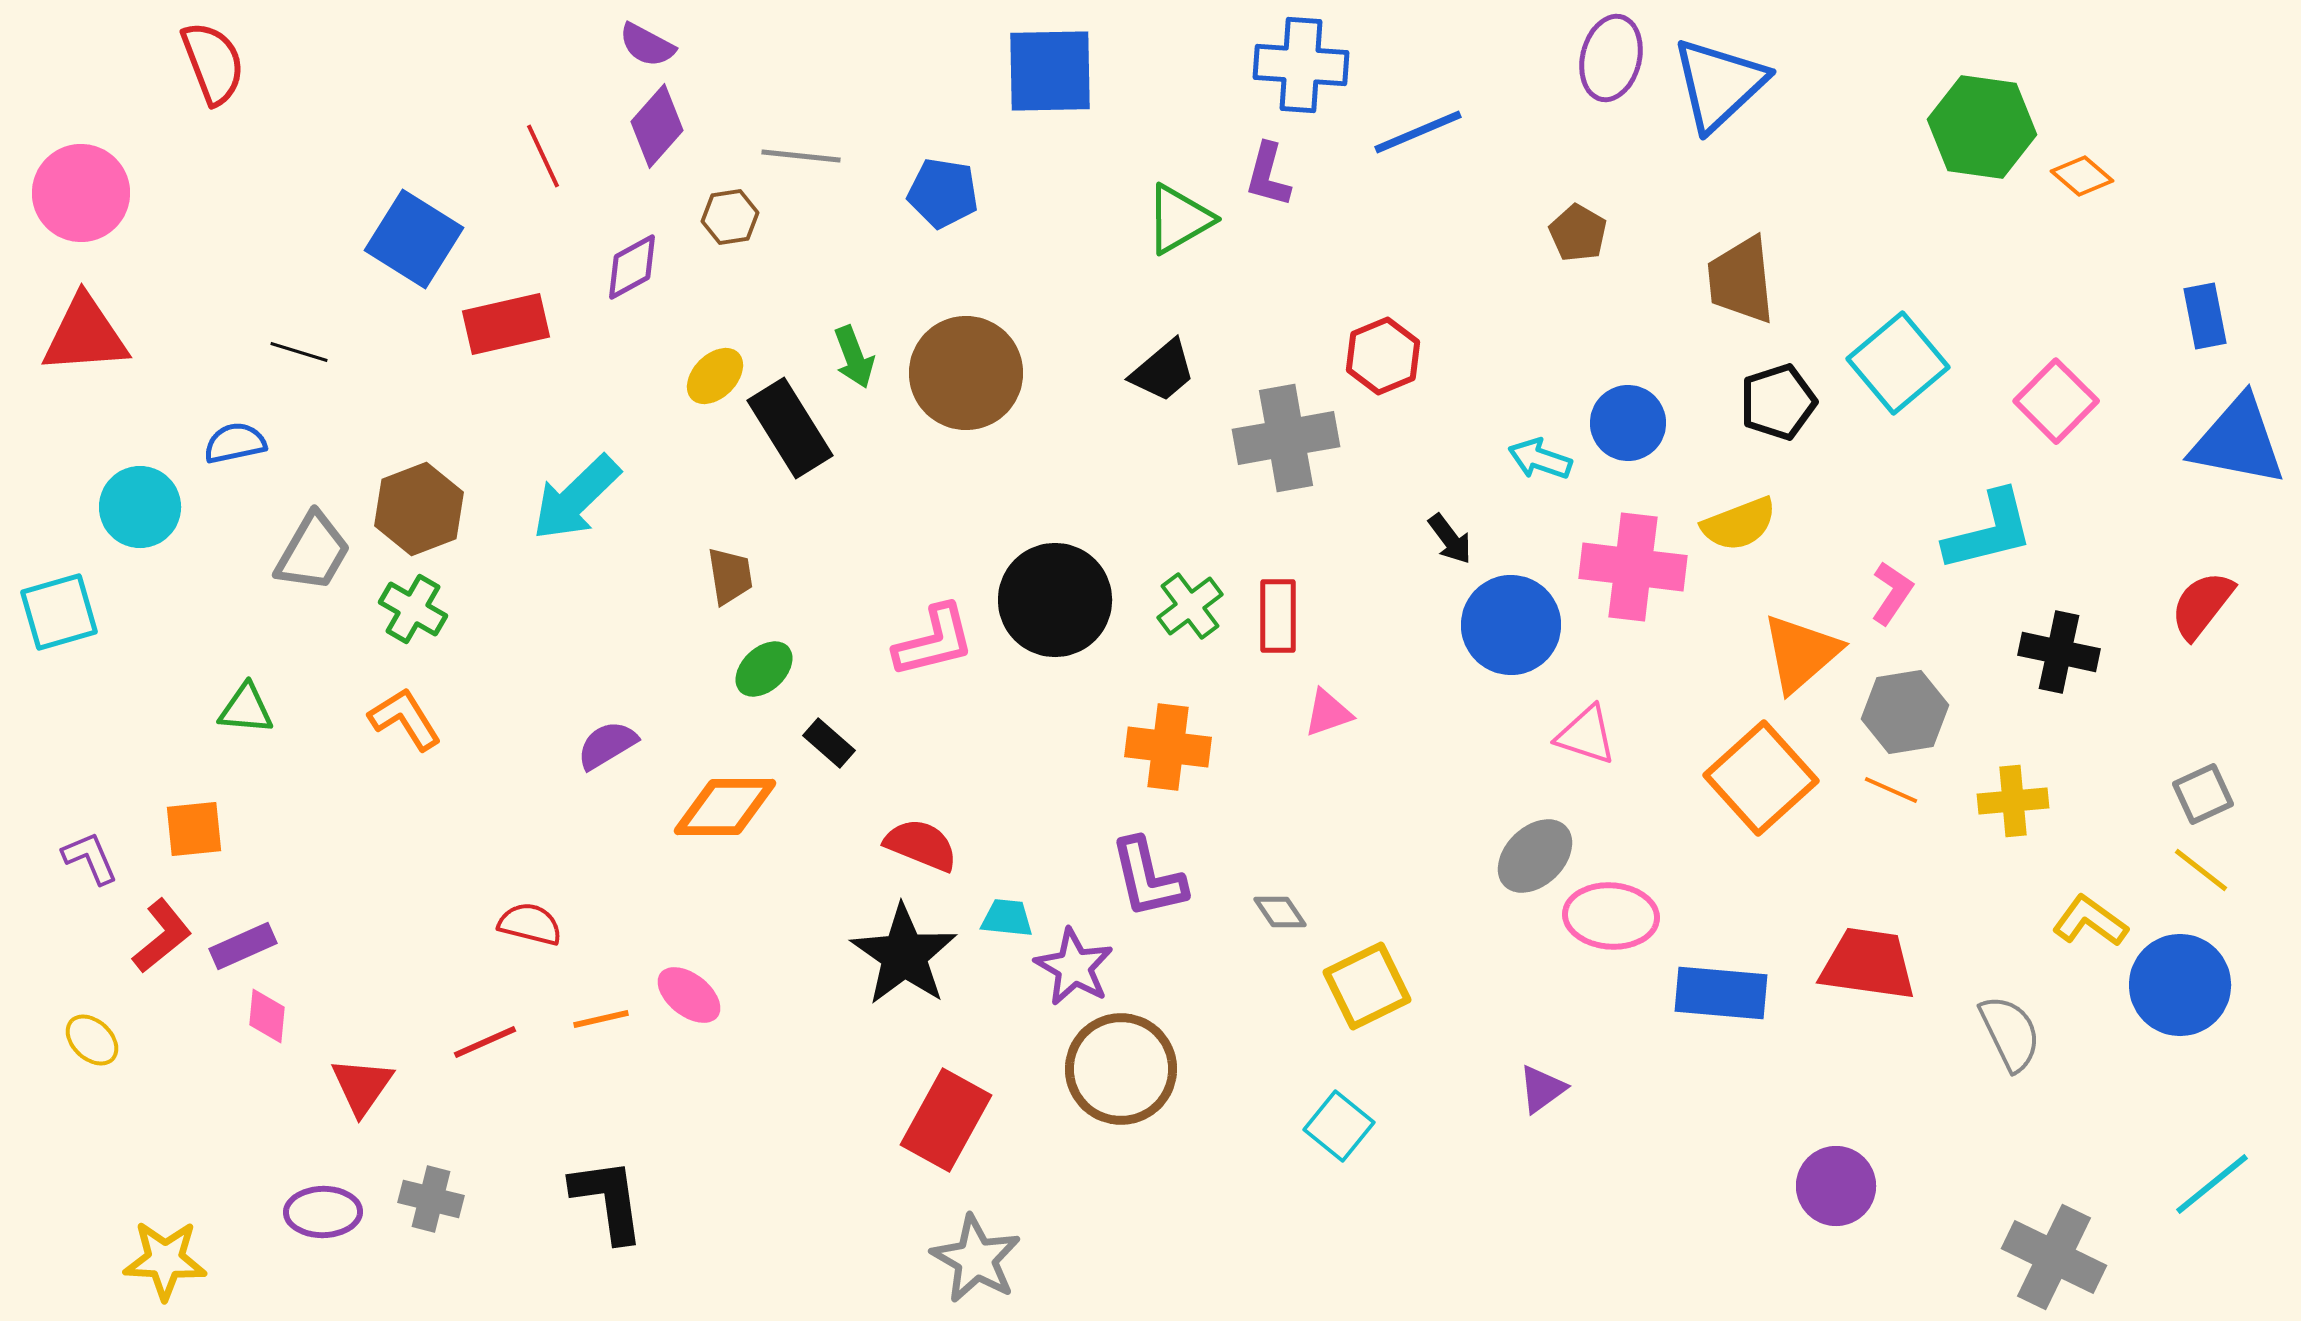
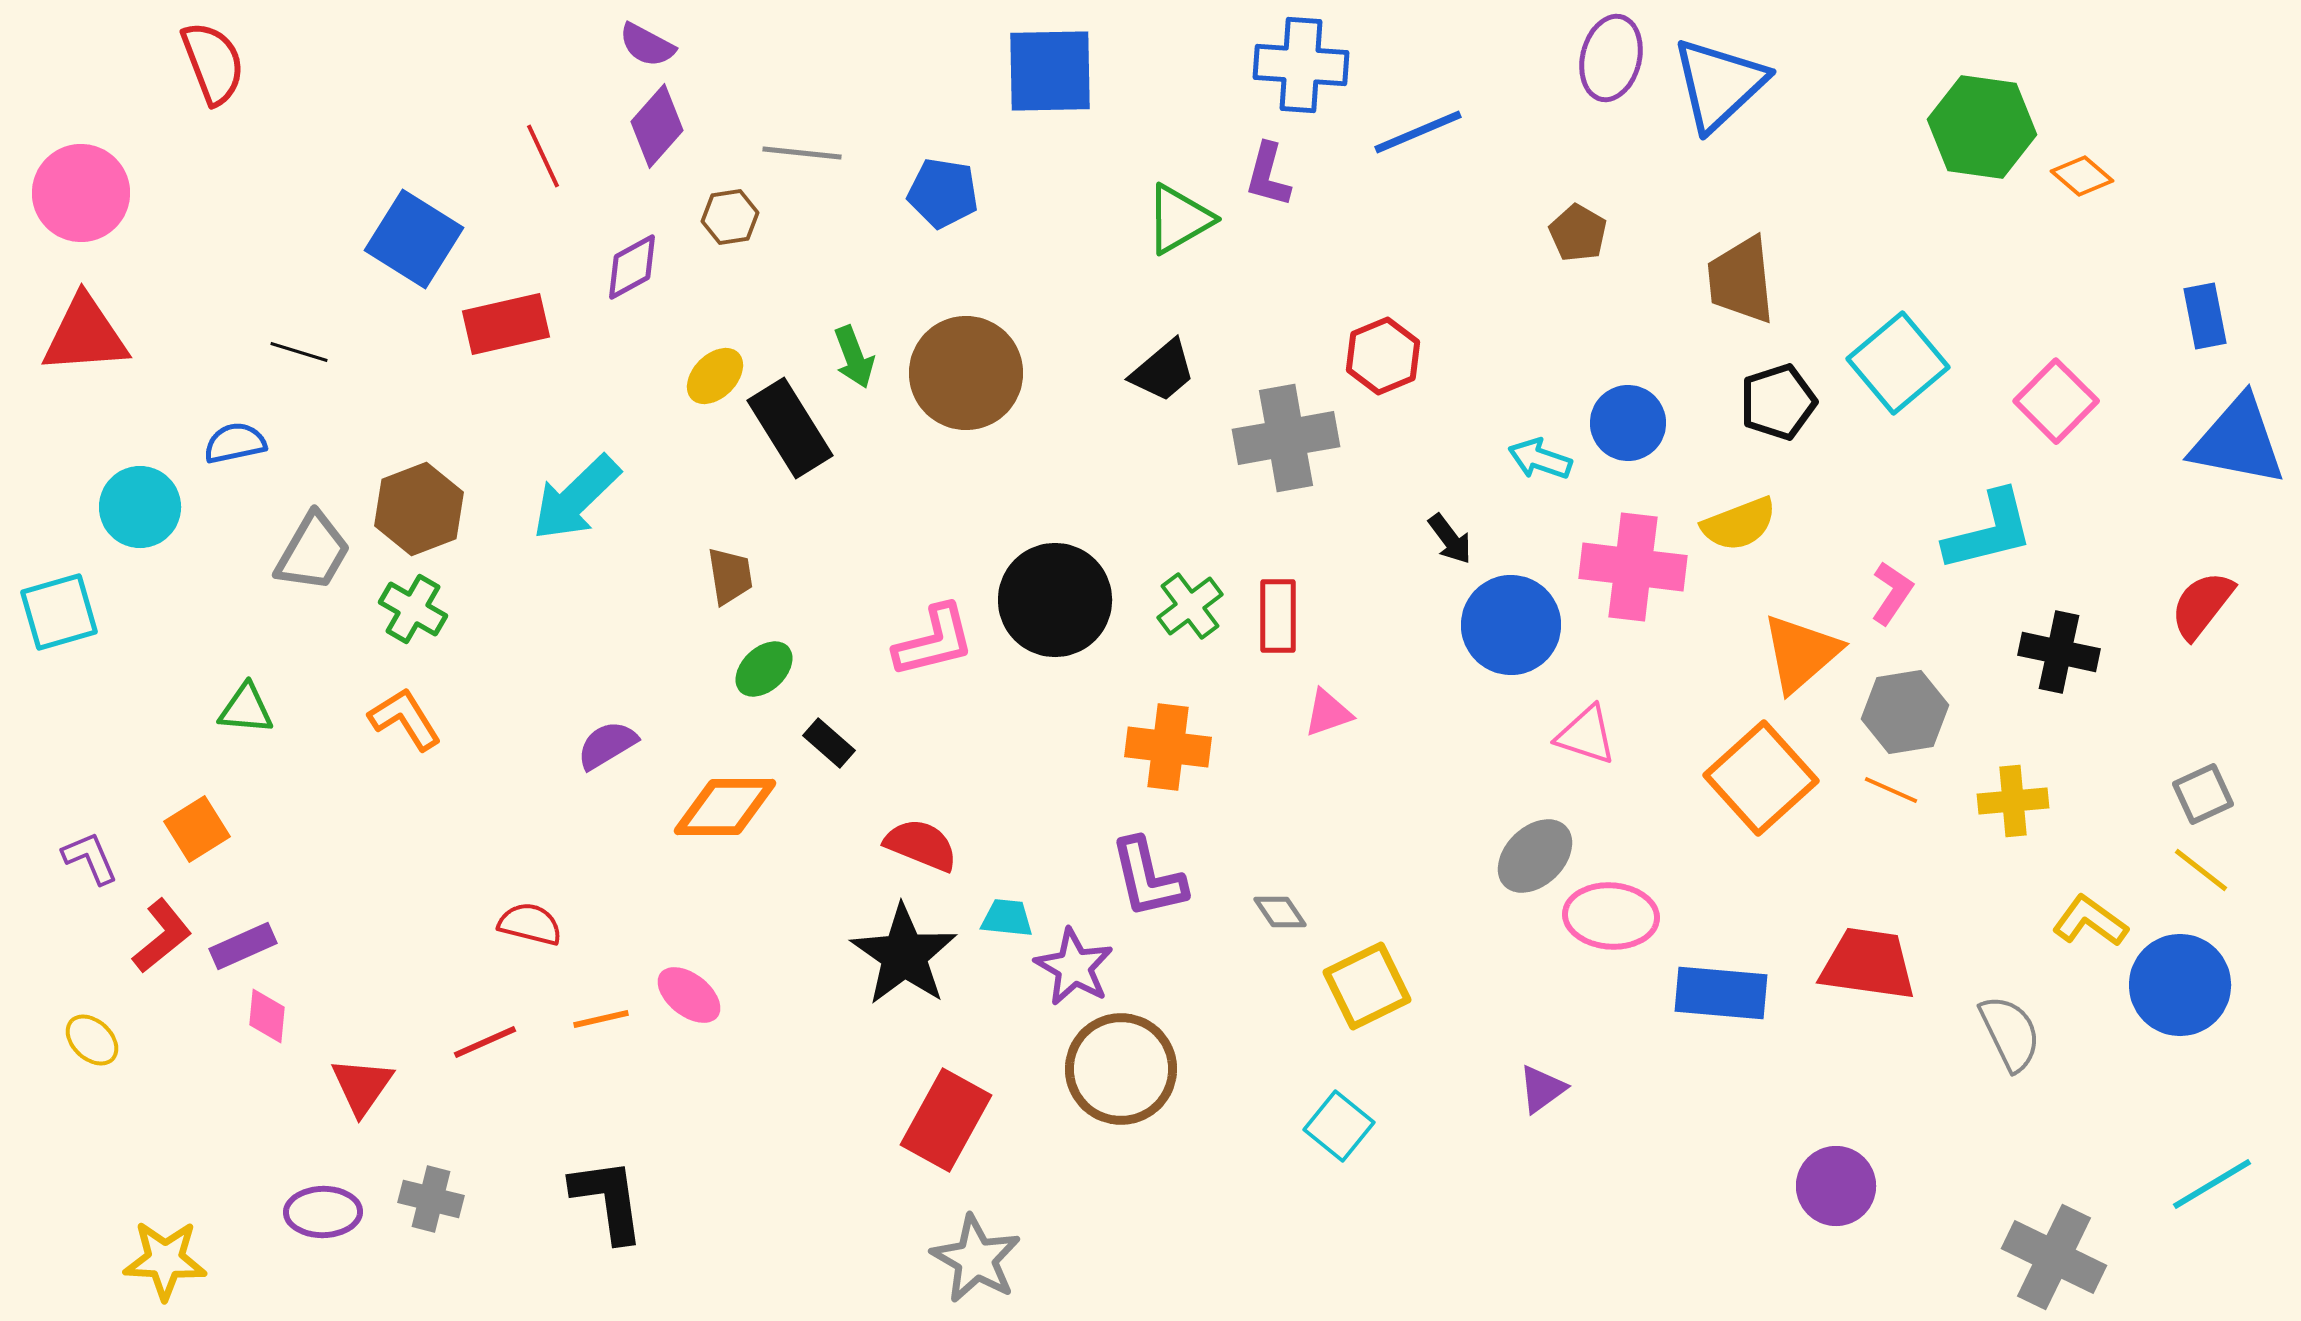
gray line at (801, 156): moved 1 px right, 3 px up
orange square at (194, 829): moved 3 px right; rotated 26 degrees counterclockwise
cyan line at (2212, 1184): rotated 8 degrees clockwise
